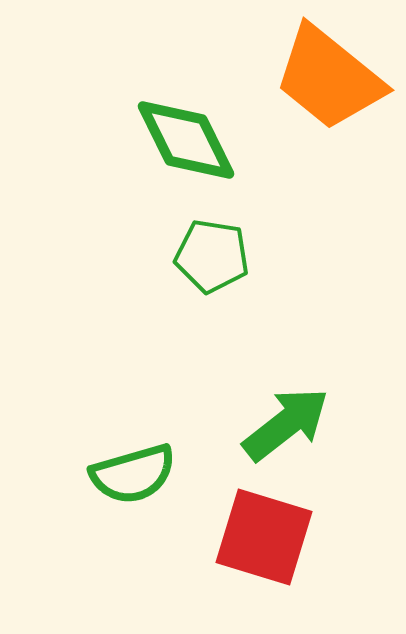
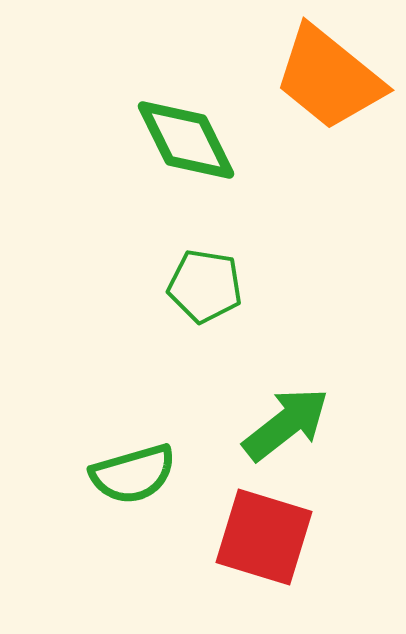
green pentagon: moved 7 px left, 30 px down
